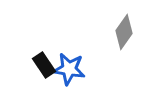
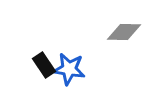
gray diamond: rotated 56 degrees clockwise
